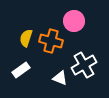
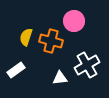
yellow semicircle: moved 1 px up
white cross: moved 3 px right
white rectangle: moved 5 px left
white triangle: rotated 28 degrees counterclockwise
